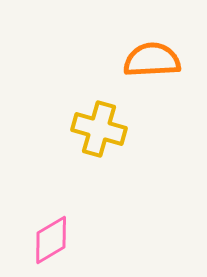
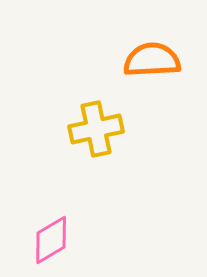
yellow cross: moved 3 px left; rotated 28 degrees counterclockwise
